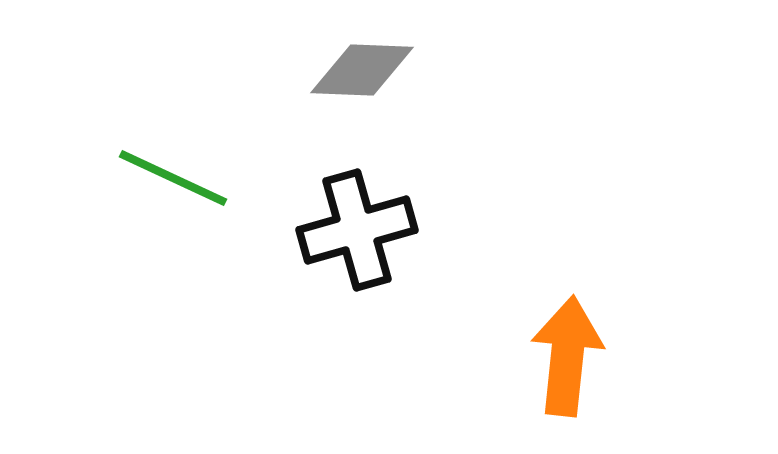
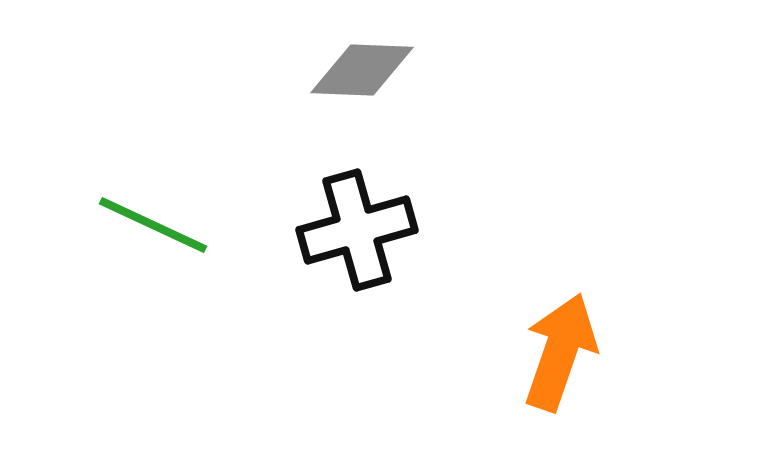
green line: moved 20 px left, 47 px down
orange arrow: moved 7 px left, 4 px up; rotated 13 degrees clockwise
